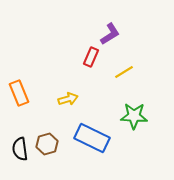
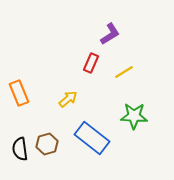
red rectangle: moved 6 px down
yellow arrow: rotated 24 degrees counterclockwise
blue rectangle: rotated 12 degrees clockwise
